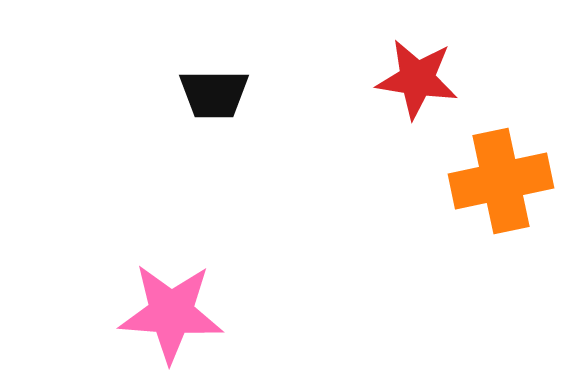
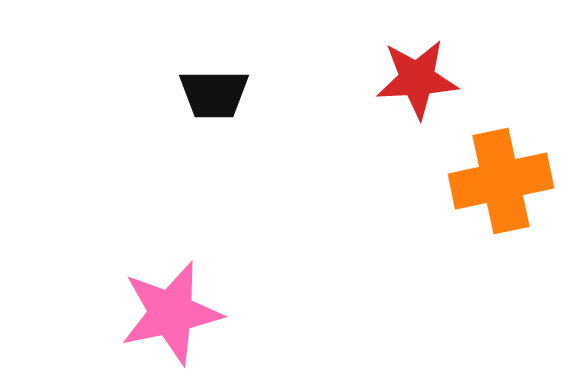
red star: rotated 12 degrees counterclockwise
pink star: rotated 16 degrees counterclockwise
